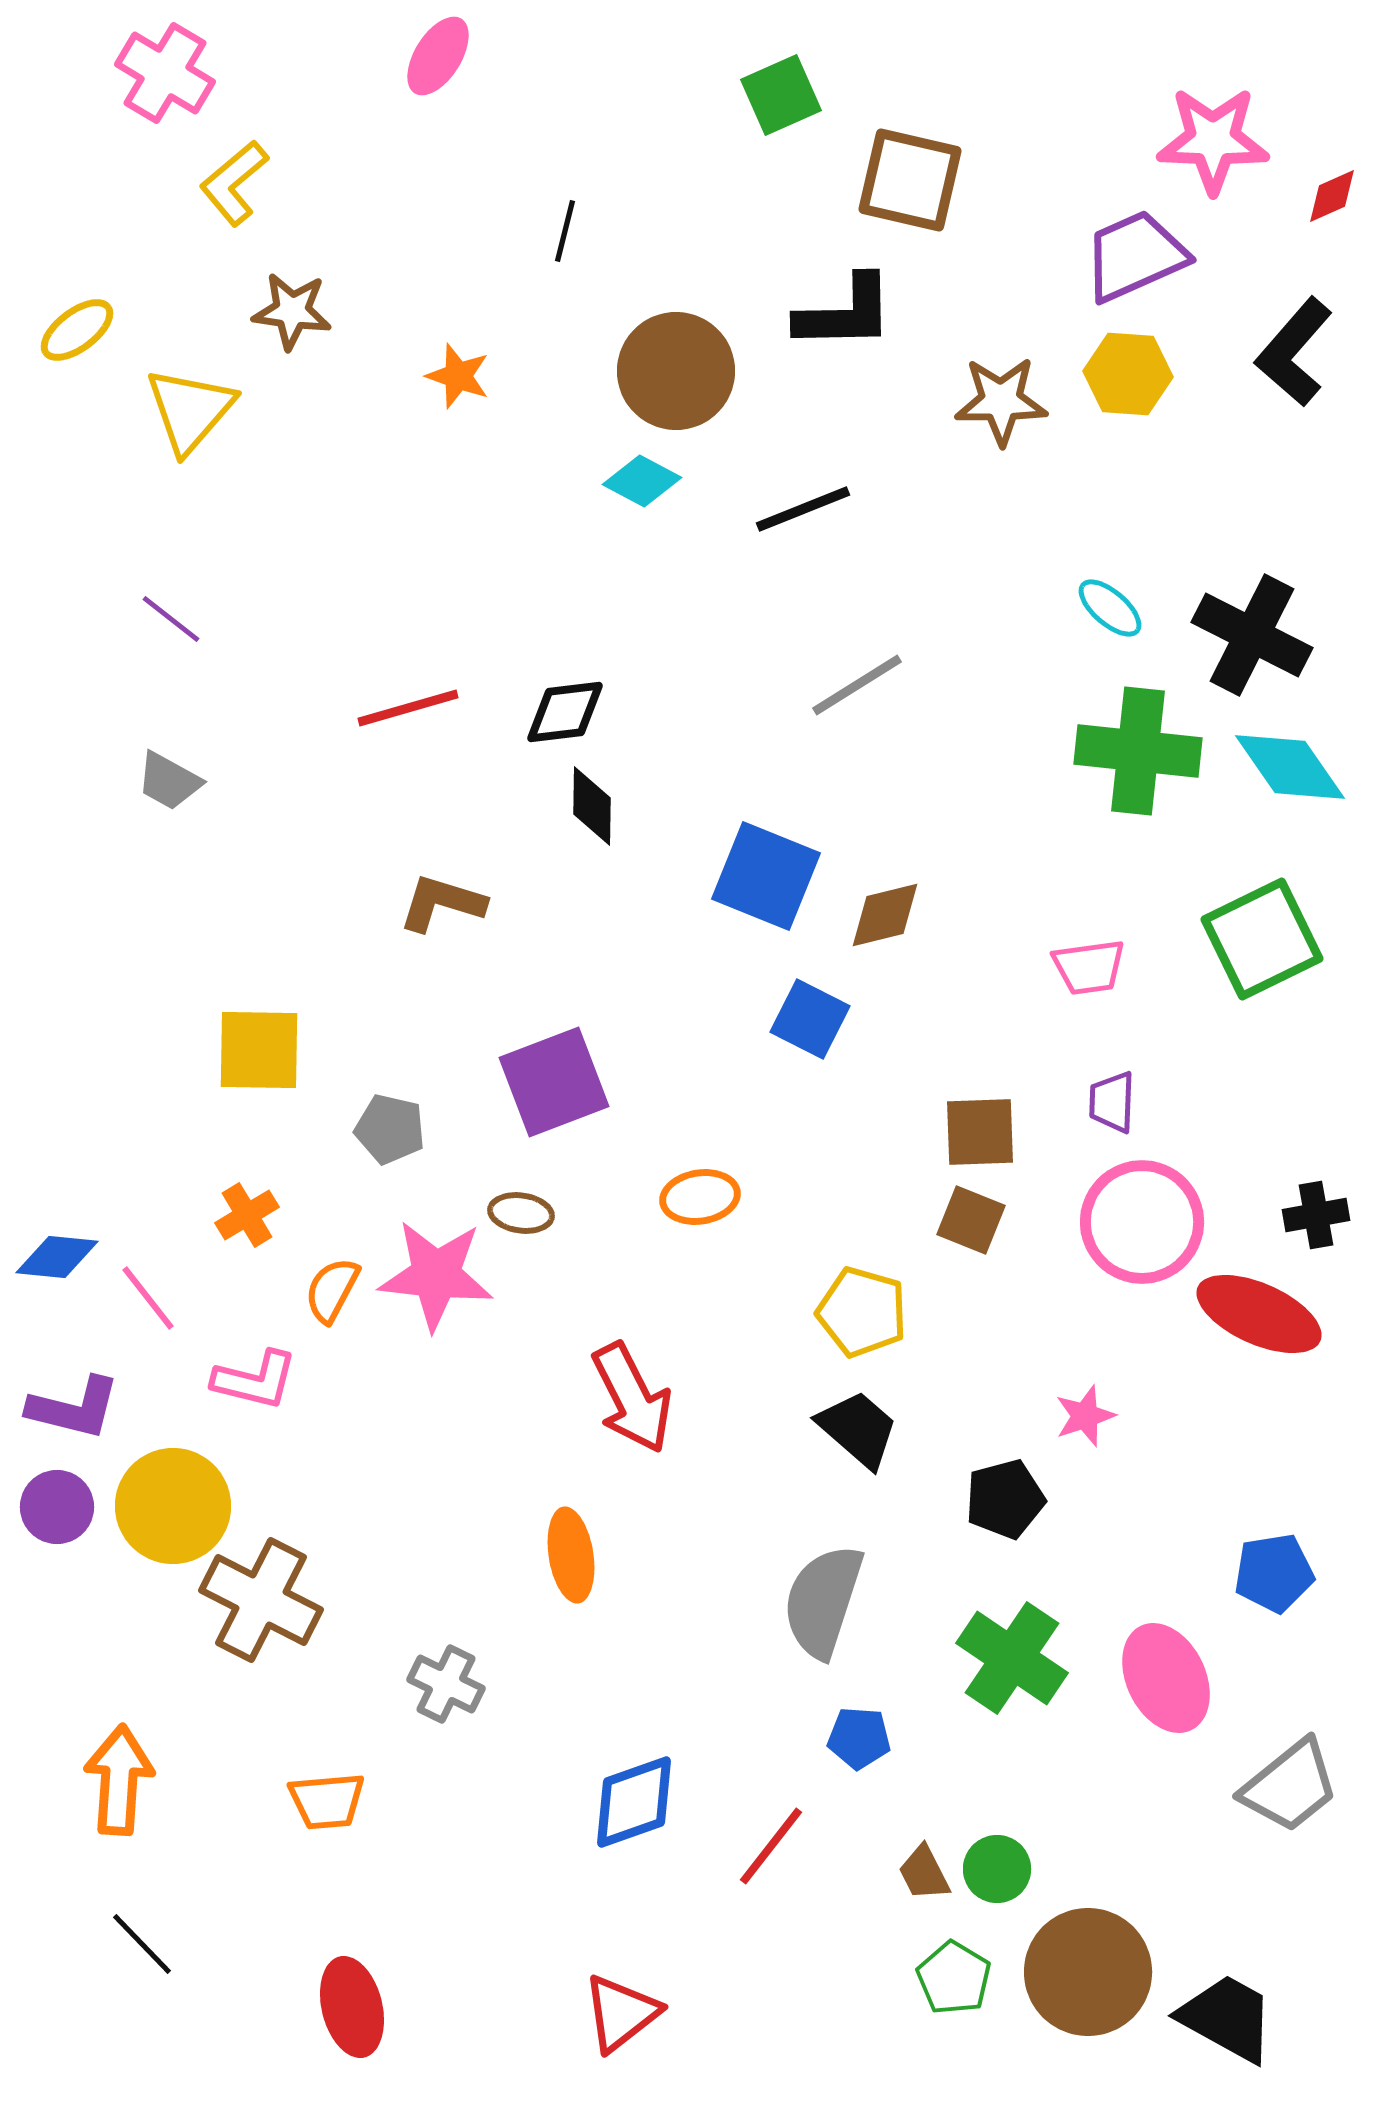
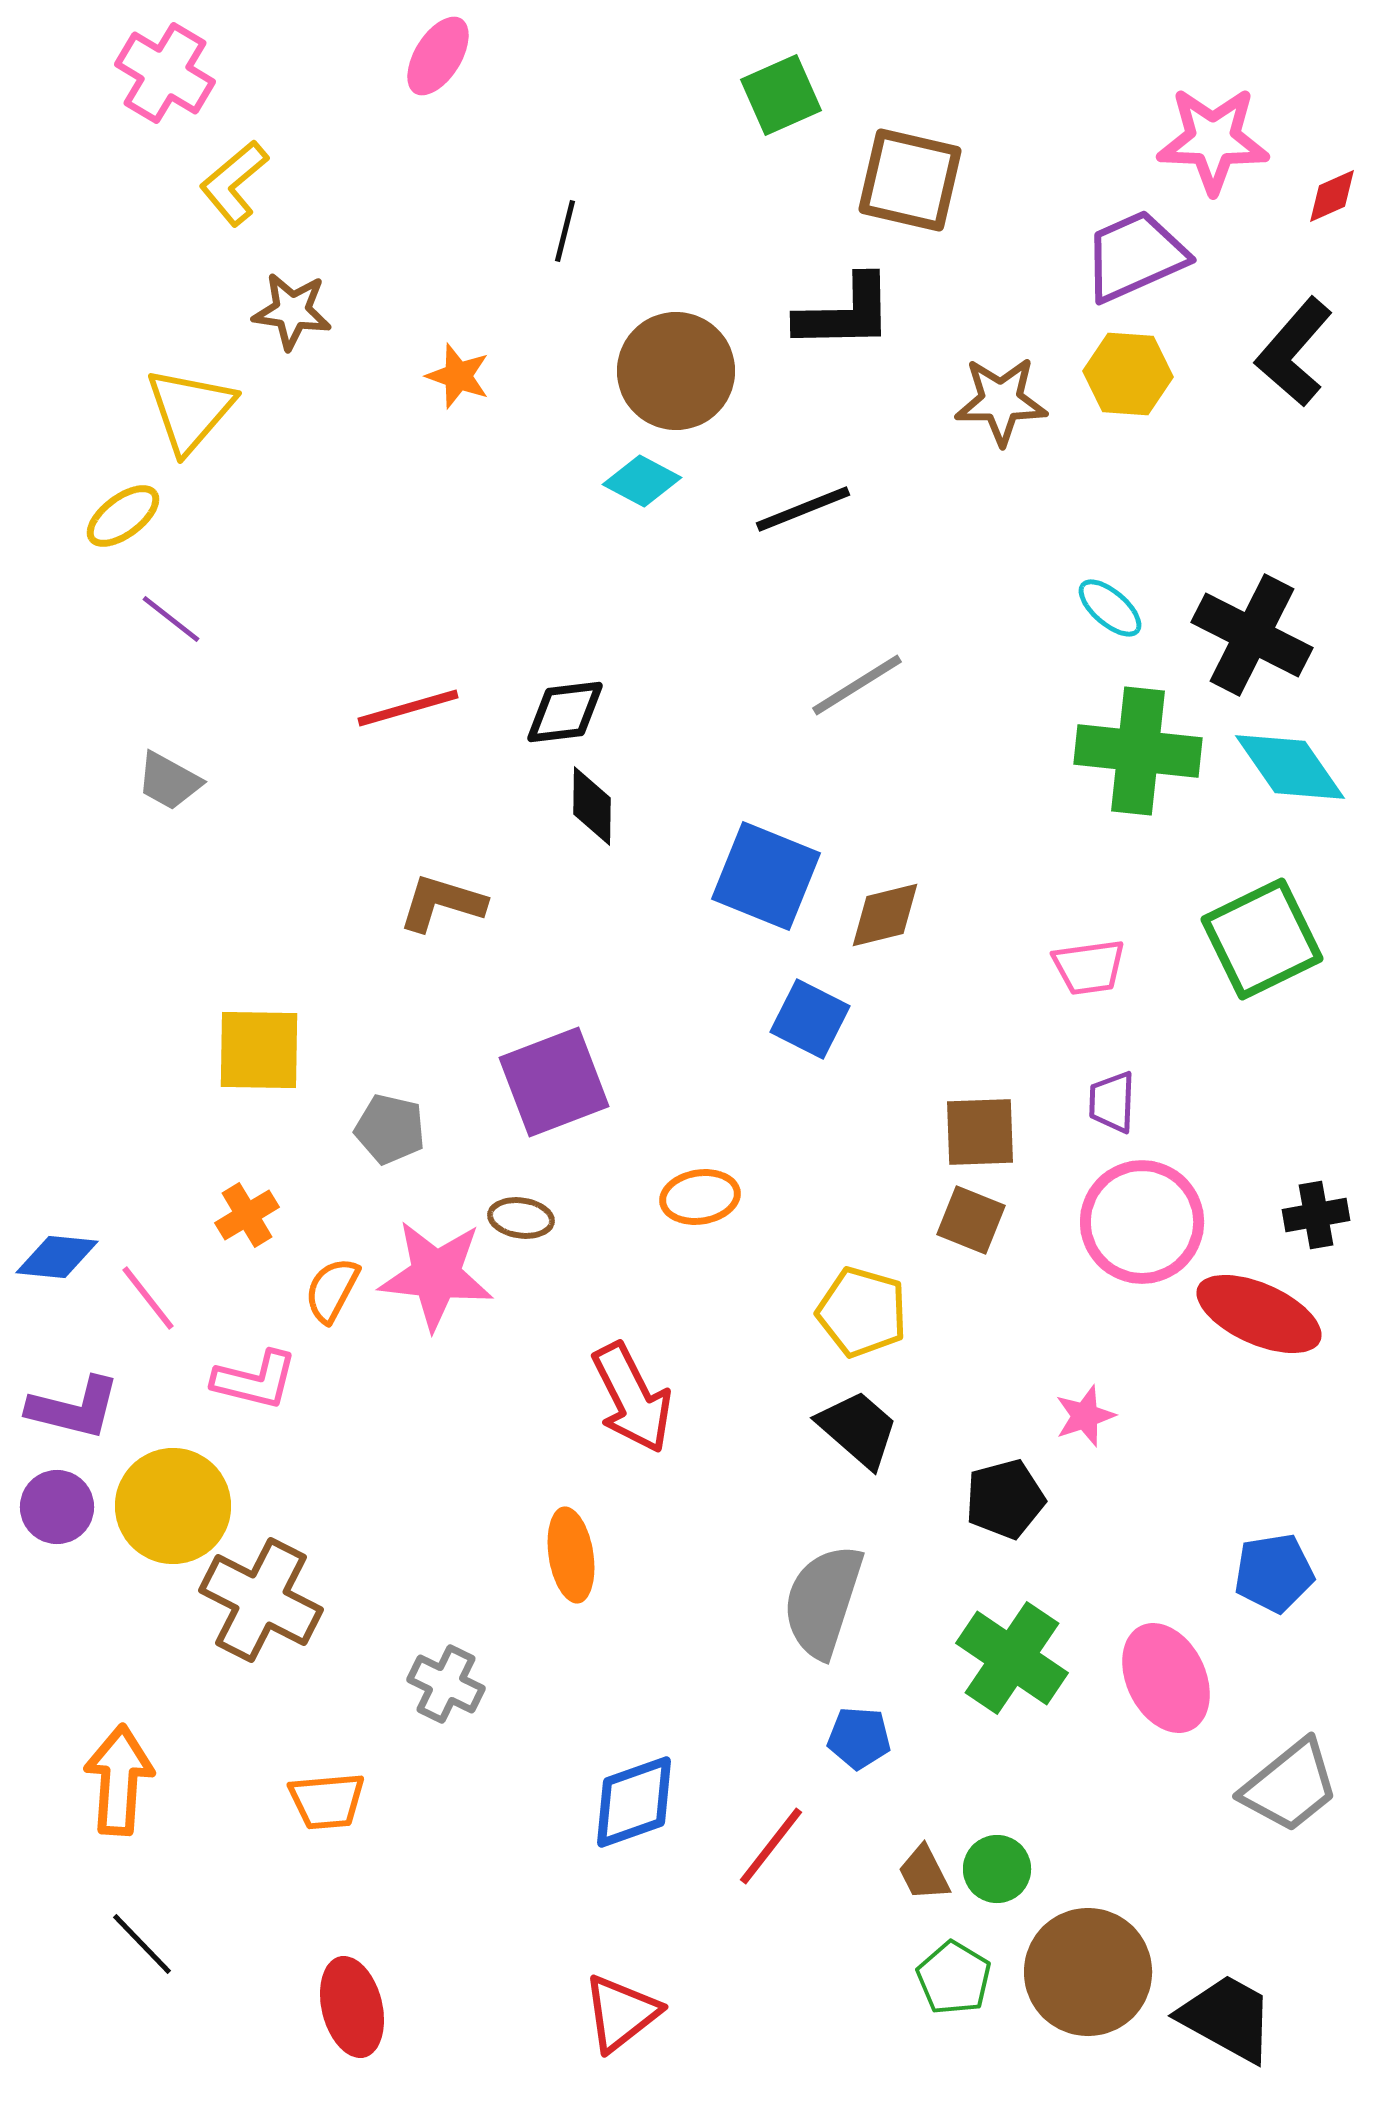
yellow ellipse at (77, 330): moved 46 px right, 186 px down
brown ellipse at (521, 1213): moved 5 px down
